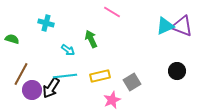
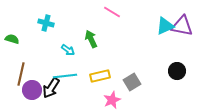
purple triangle: rotated 10 degrees counterclockwise
brown line: rotated 15 degrees counterclockwise
